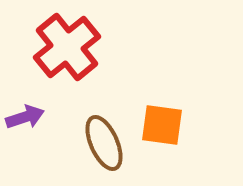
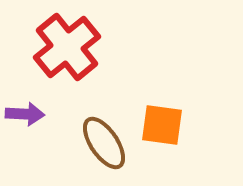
purple arrow: moved 3 px up; rotated 21 degrees clockwise
brown ellipse: rotated 10 degrees counterclockwise
